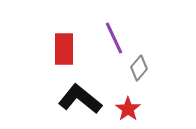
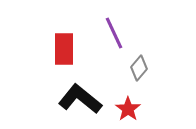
purple line: moved 5 px up
